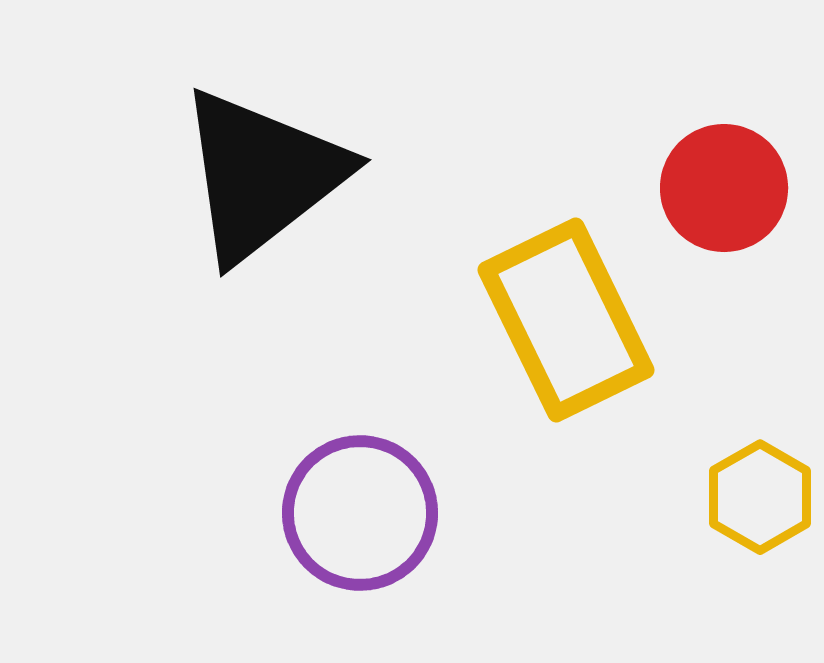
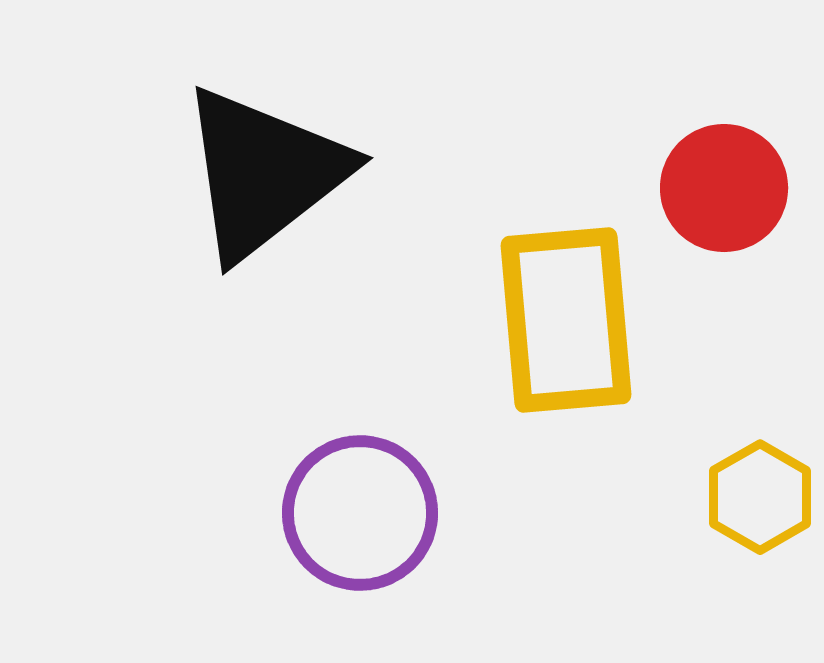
black triangle: moved 2 px right, 2 px up
yellow rectangle: rotated 21 degrees clockwise
